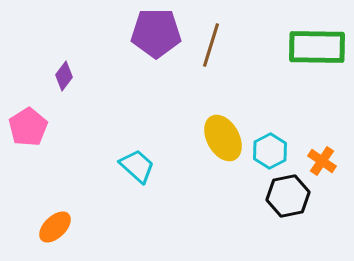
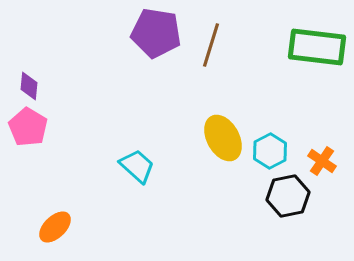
purple pentagon: rotated 9 degrees clockwise
green rectangle: rotated 6 degrees clockwise
purple diamond: moved 35 px left, 10 px down; rotated 32 degrees counterclockwise
pink pentagon: rotated 9 degrees counterclockwise
